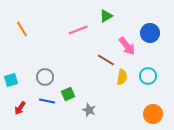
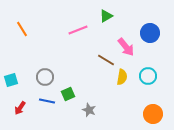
pink arrow: moved 1 px left, 1 px down
